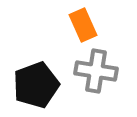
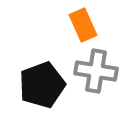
black pentagon: moved 6 px right
